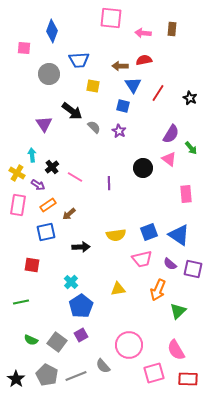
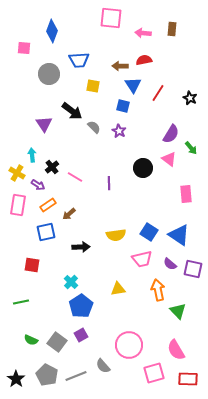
blue square at (149, 232): rotated 36 degrees counterclockwise
orange arrow at (158, 290): rotated 145 degrees clockwise
green triangle at (178, 311): rotated 30 degrees counterclockwise
